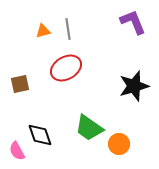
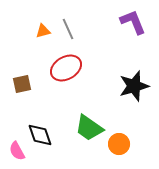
gray line: rotated 15 degrees counterclockwise
brown square: moved 2 px right
